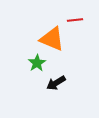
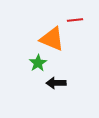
green star: moved 1 px right
black arrow: rotated 30 degrees clockwise
